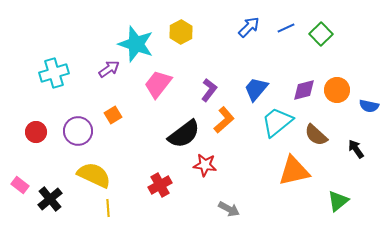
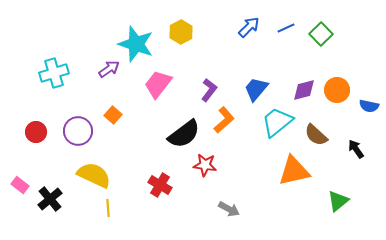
orange square: rotated 18 degrees counterclockwise
red cross: rotated 30 degrees counterclockwise
